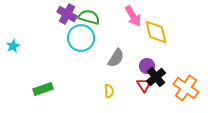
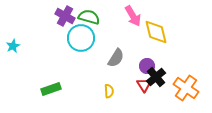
purple cross: moved 2 px left, 2 px down
green rectangle: moved 8 px right
